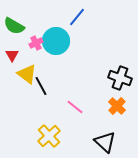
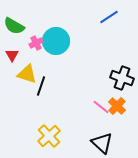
blue line: moved 32 px right; rotated 18 degrees clockwise
yellow triangle: rotated 20 degrees counterclockwise
black cross: moved 2 px right
black line: rotated 48 degrees clockwise
pink line: moved 26 px right
black triangle: moved 3 px left, 1 px down
